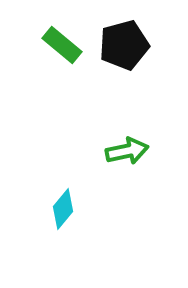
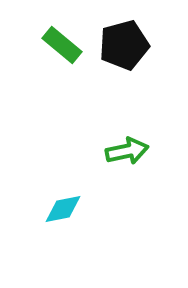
cyan diamond: rotated 39 degrees clockwise
